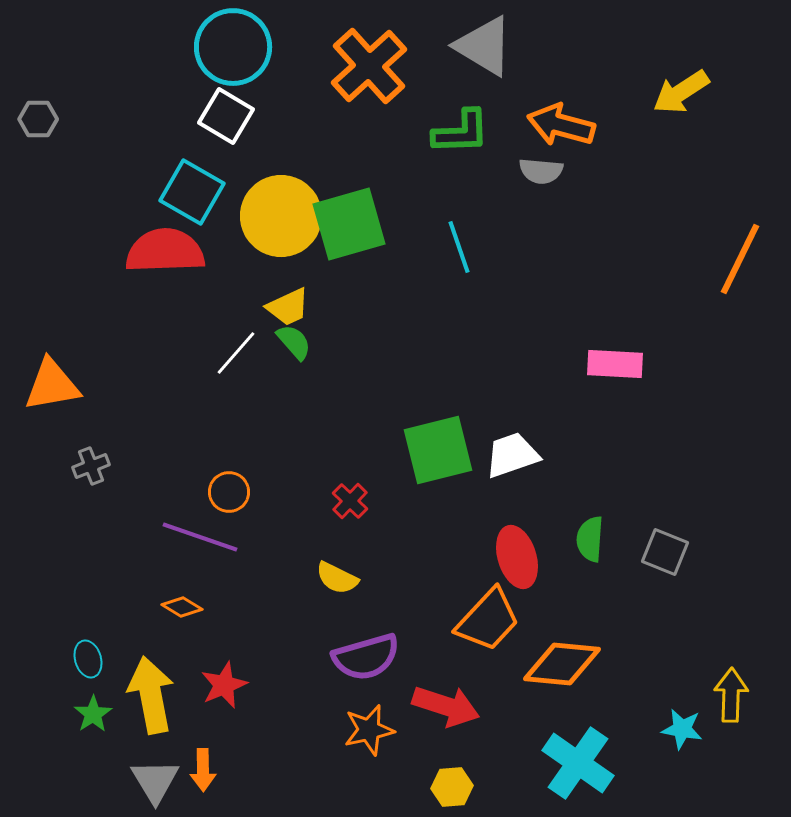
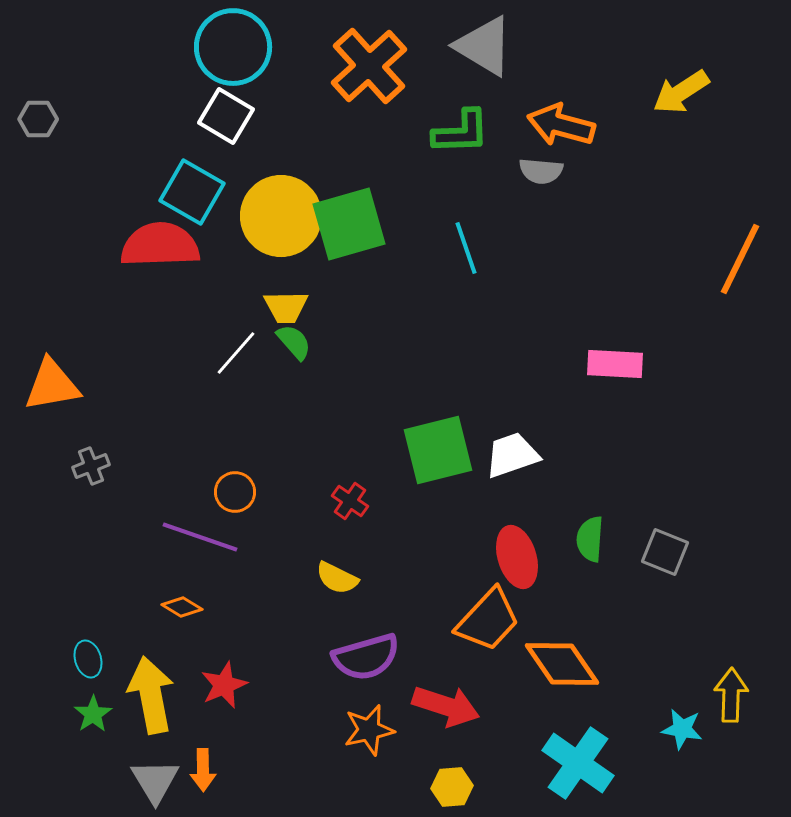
cyan line at (459, 247): moved 7 px right, 1 px down
red semicircle at (165, 251): moved 5 px left, 6 px up
yellow trapezoid at (288, 307): moved 2 px left; rotated 24 degrees clockwise
orange circle at (229, 492): moved 6 px right
red cross at (350, 501): rotated 9 degrees counterclockwise
orange diamond at (562, 664): rotated 50 degrees clockwise
